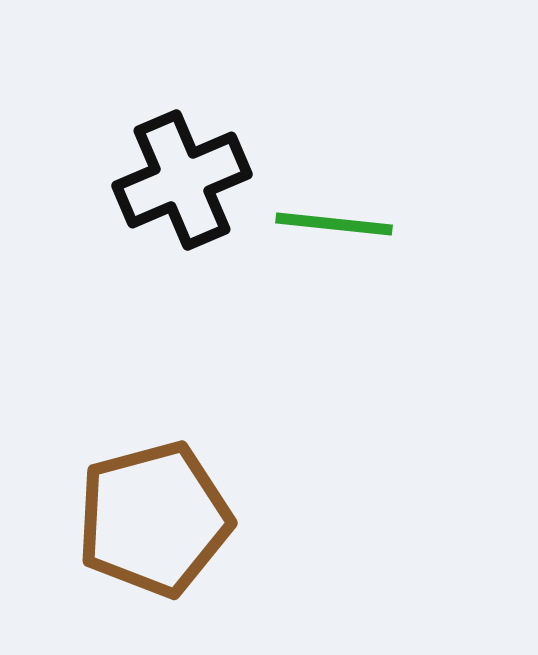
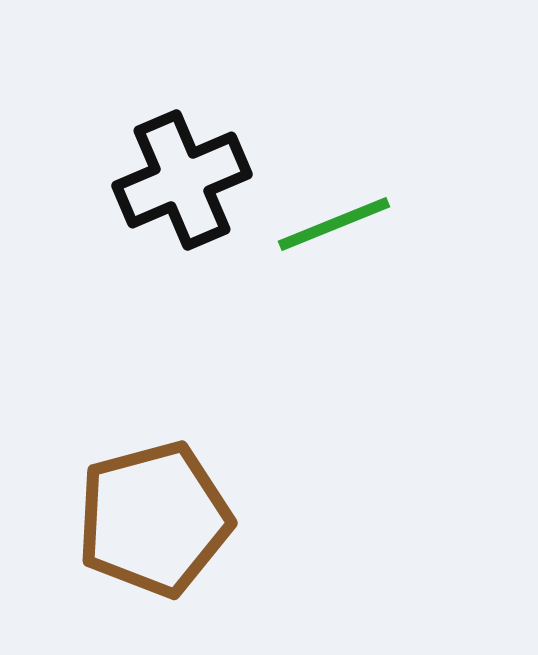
green line: rotated 28 degrees counterclockwise
